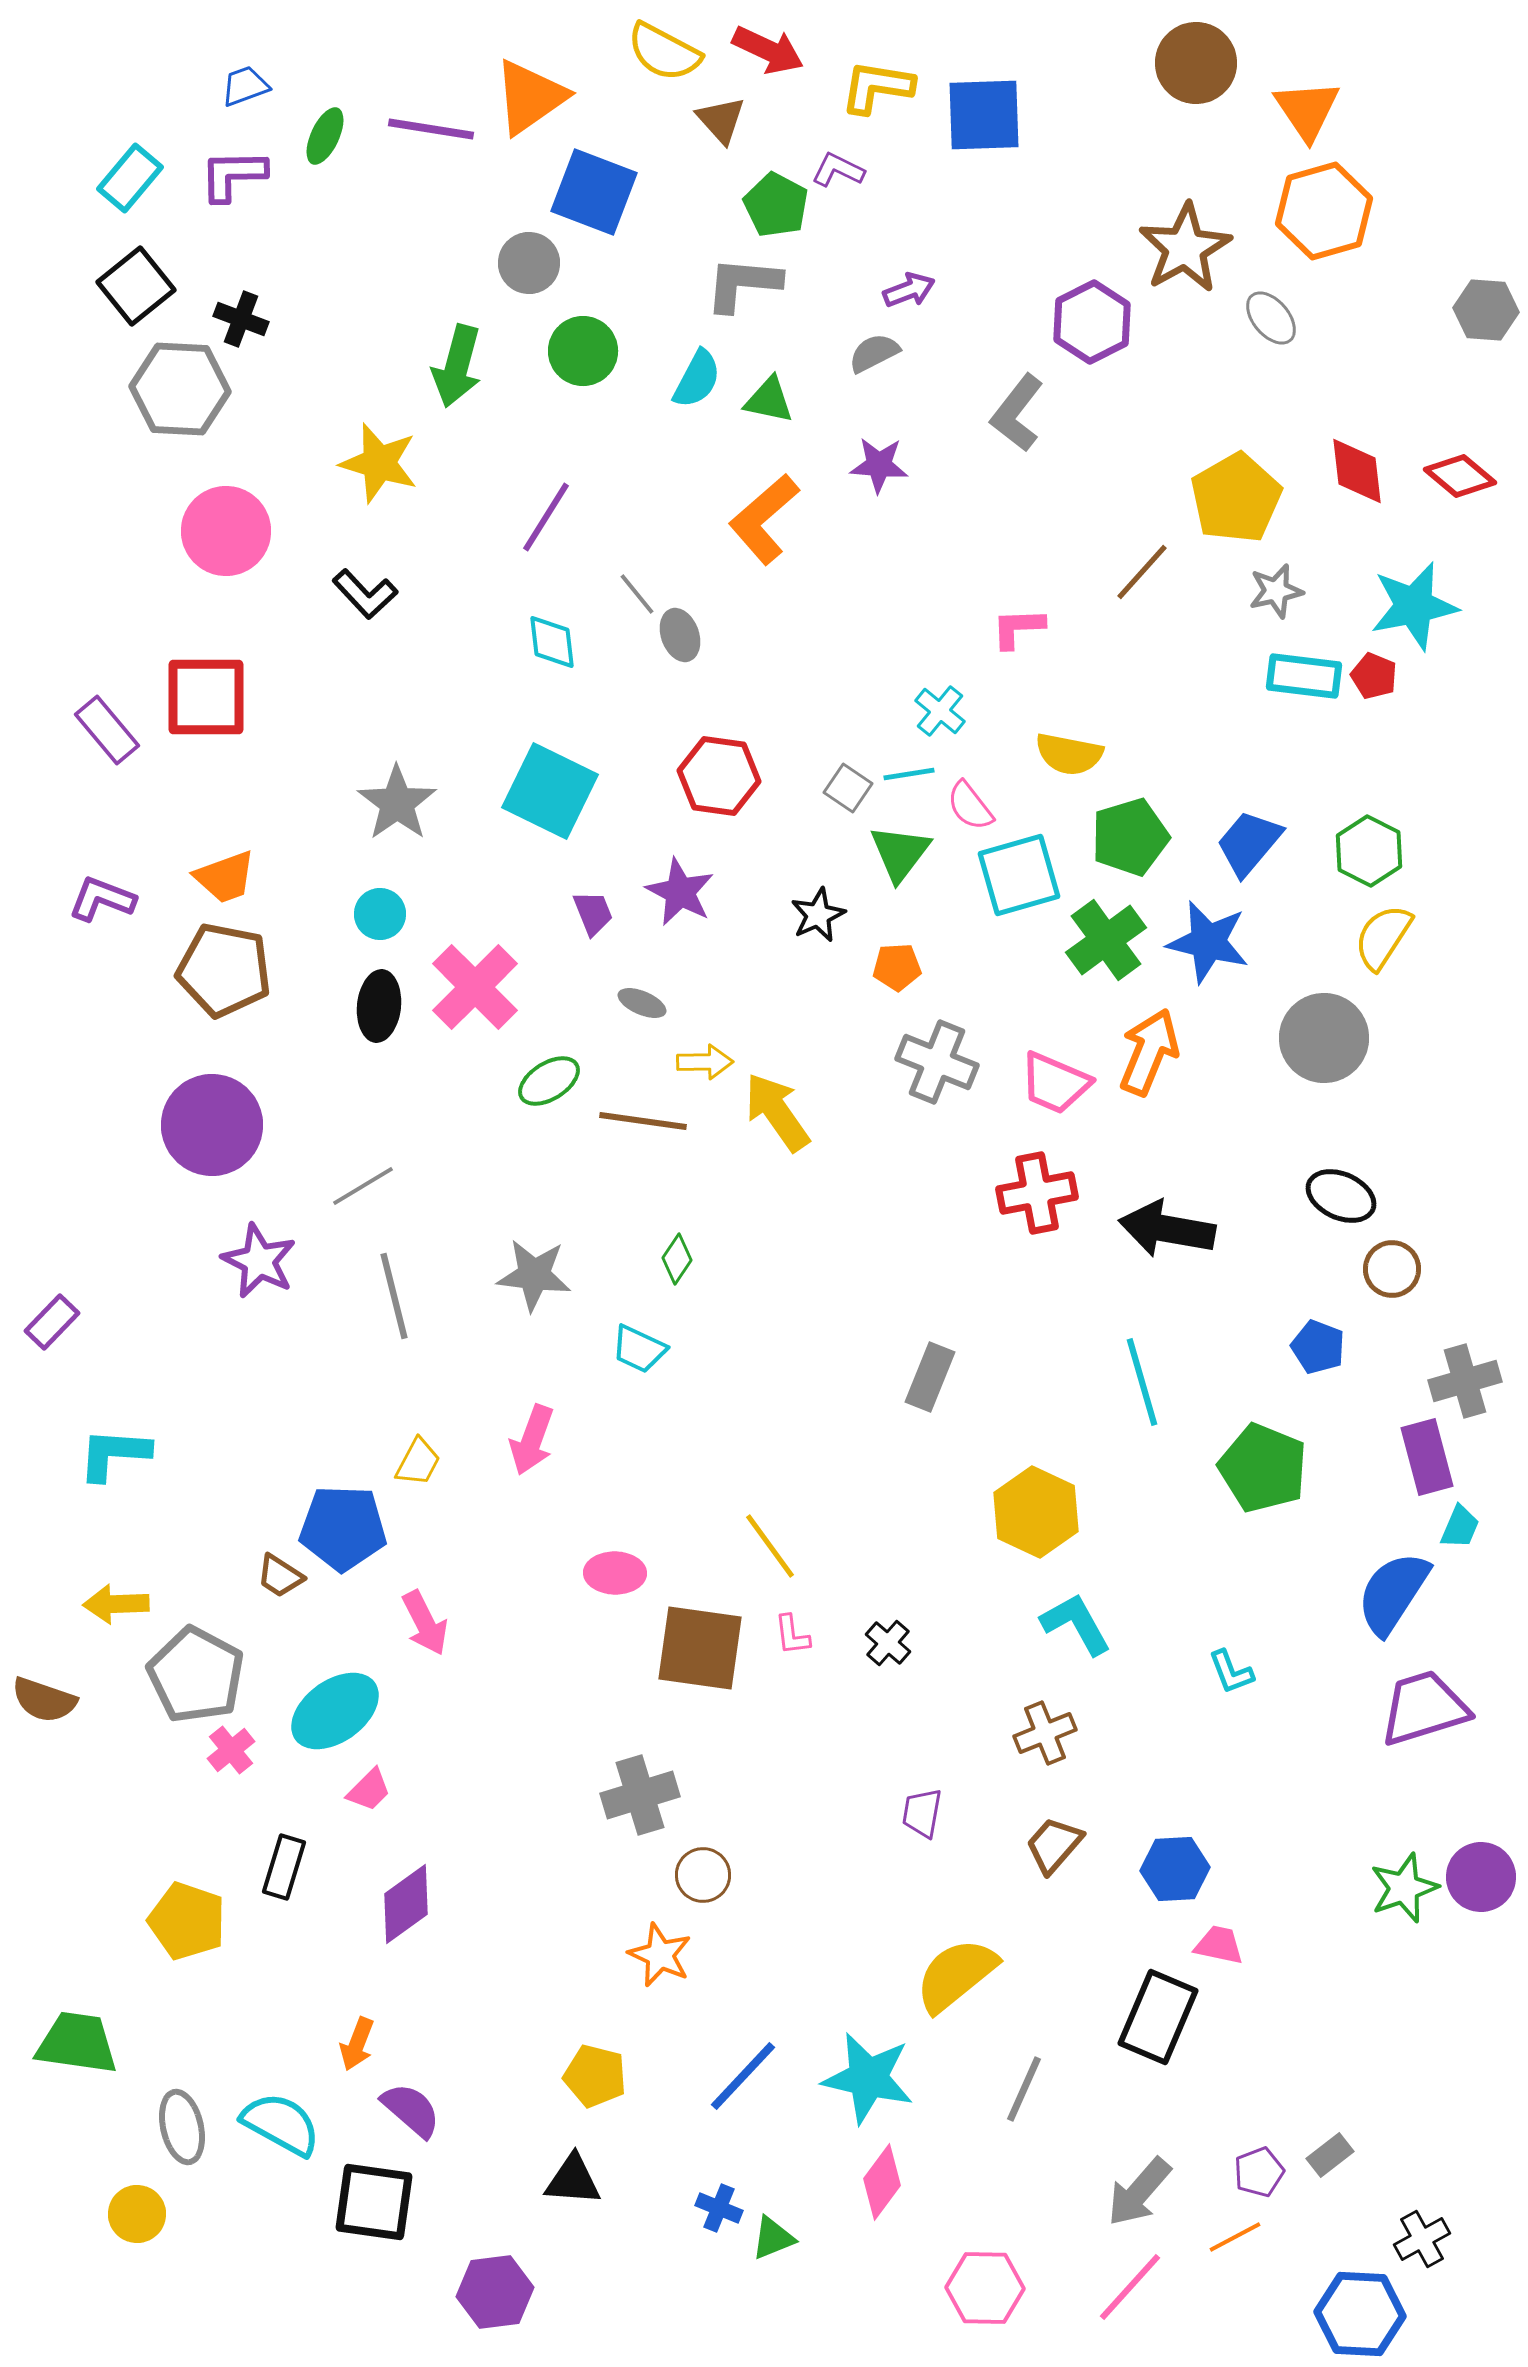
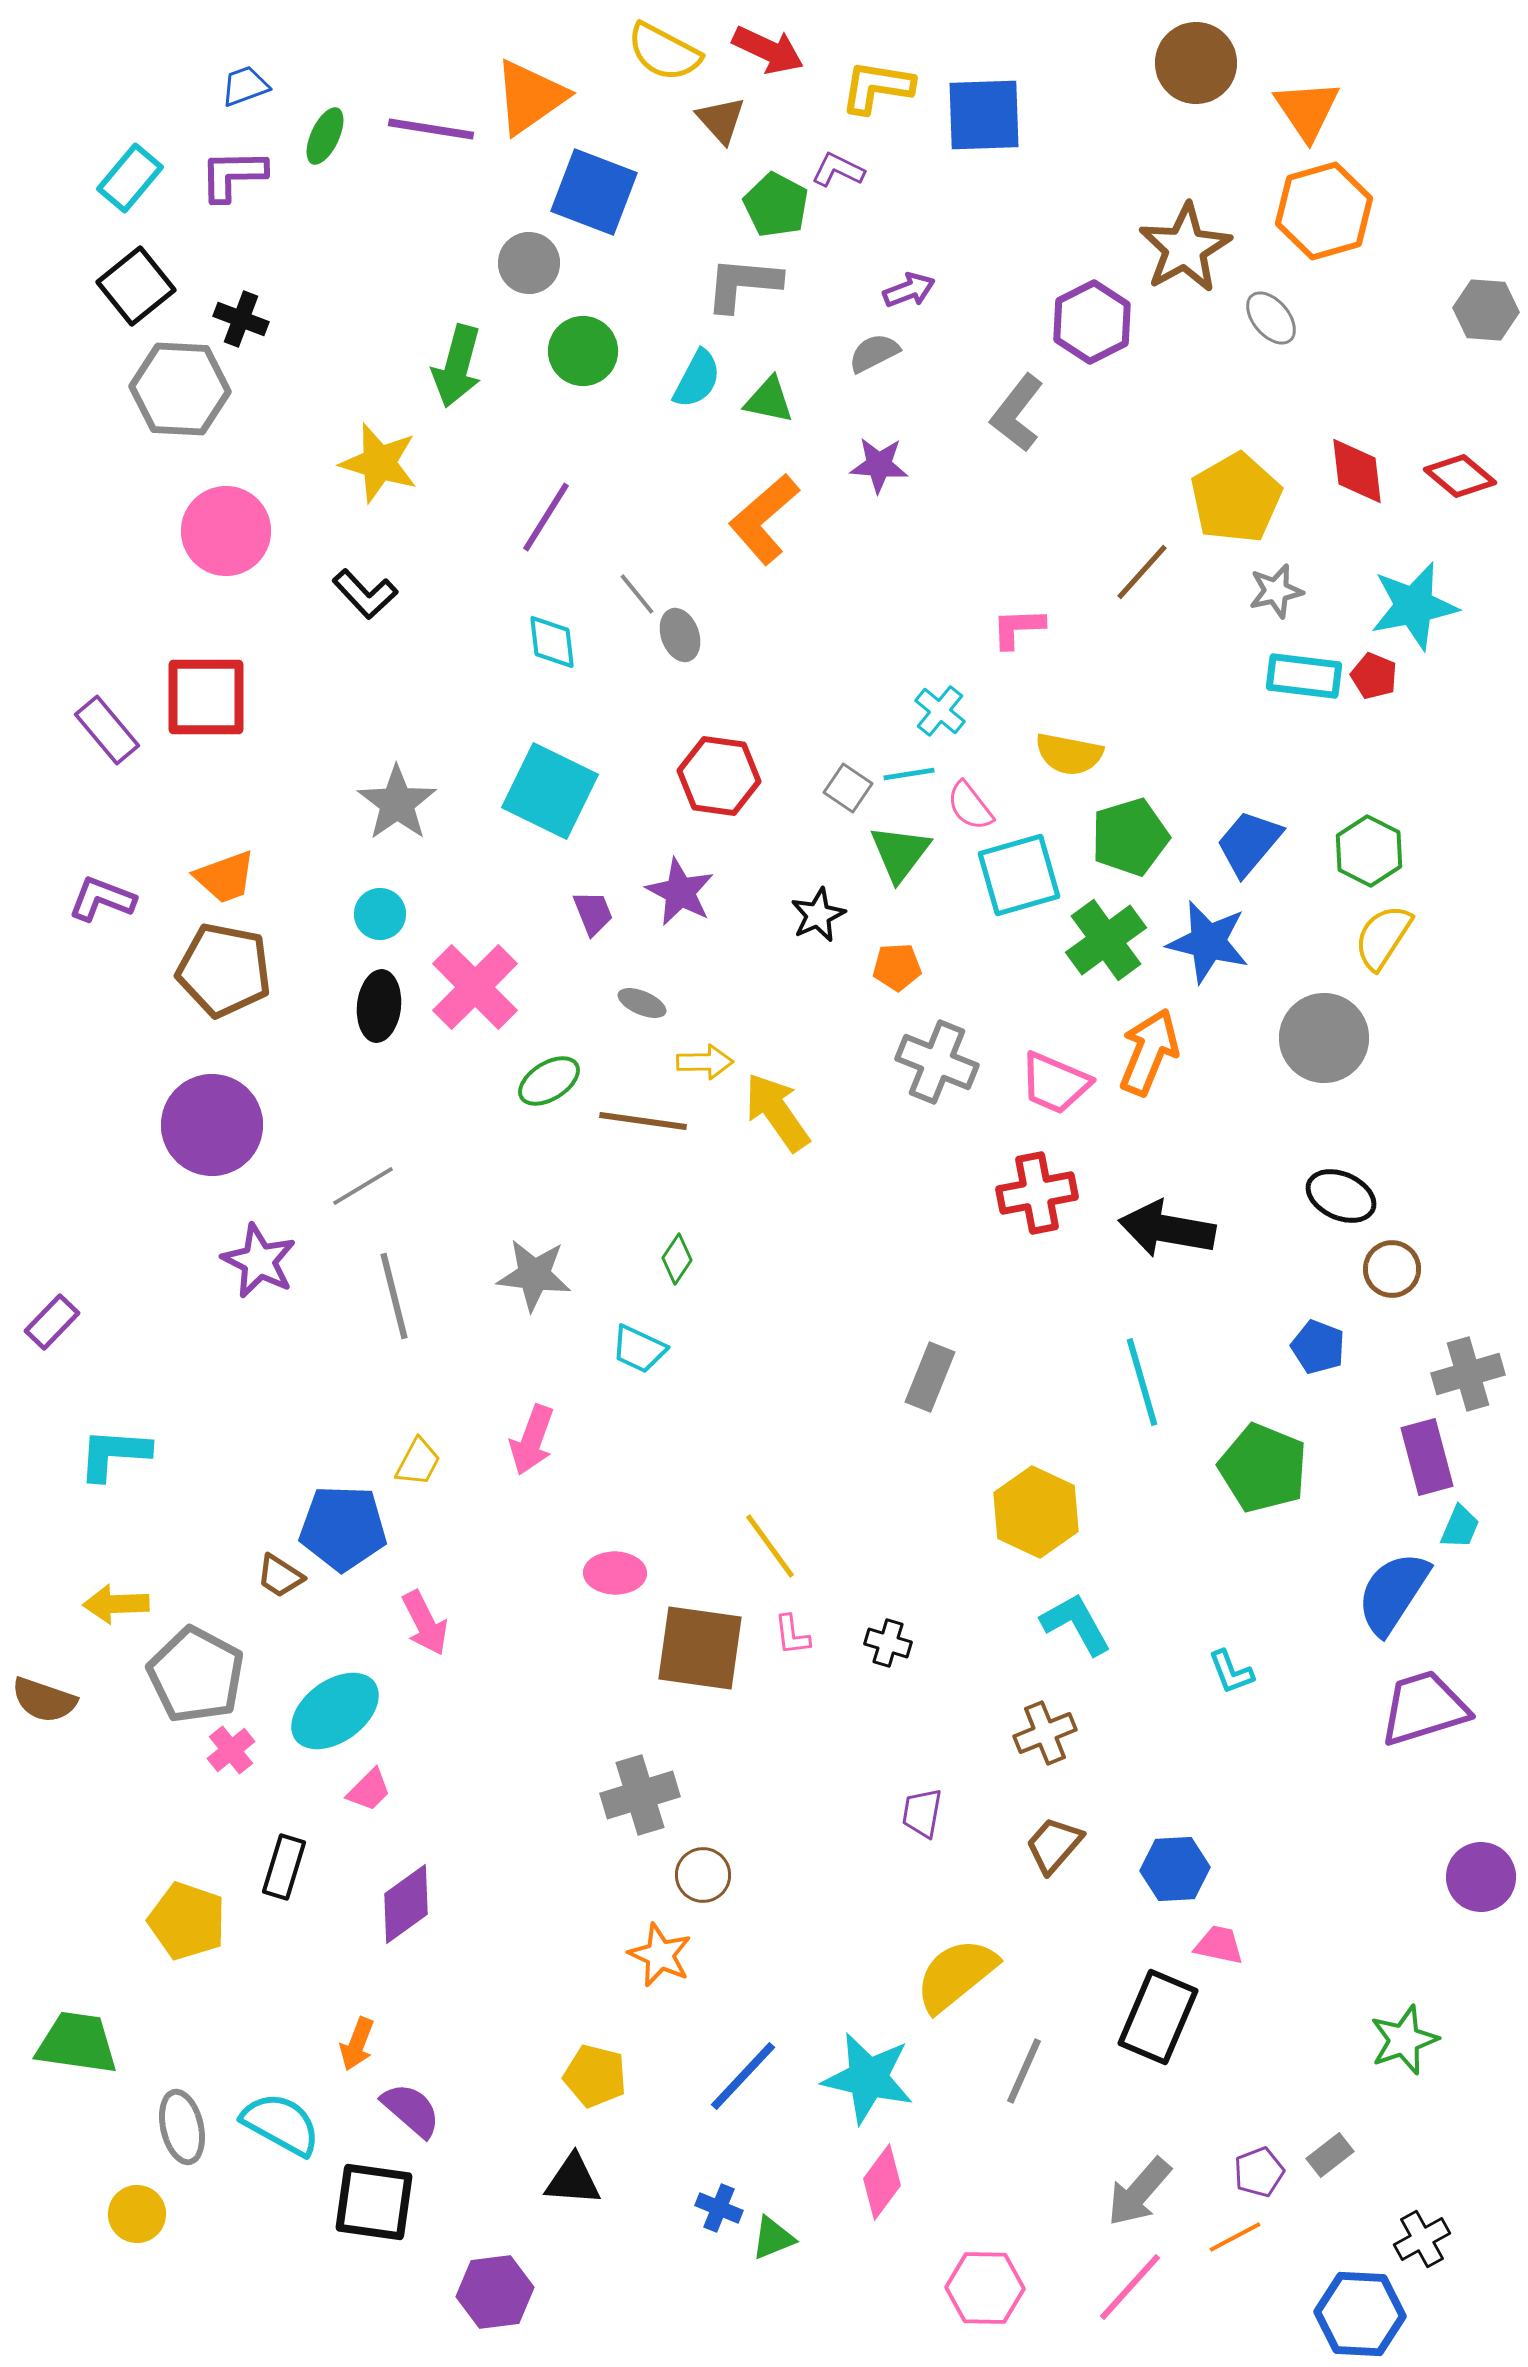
gray cross at (1465, 1381): moved 3 px right, 7 px up
black cross at (888, 1643): rotated 24 degrees counterclockwise
green star at (1404, 1888): moved 152 px down
gray line at (1024, 2089): moved 18 px up
